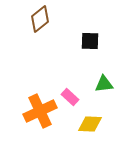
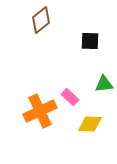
brown diamond: moved 1 px right, 1 px down
